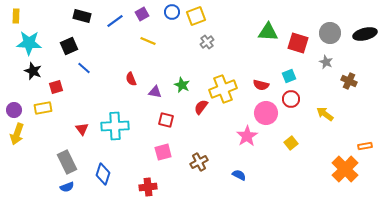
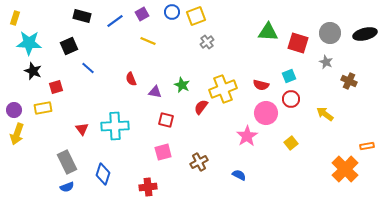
yellow rectangle at (16, 16): moved 1 px left, 2 px down; rotated 16 degrees clockwise
blue line at (84, 68): moved 4 px right
orange rectangle at (365, 146): moved 2 px right
